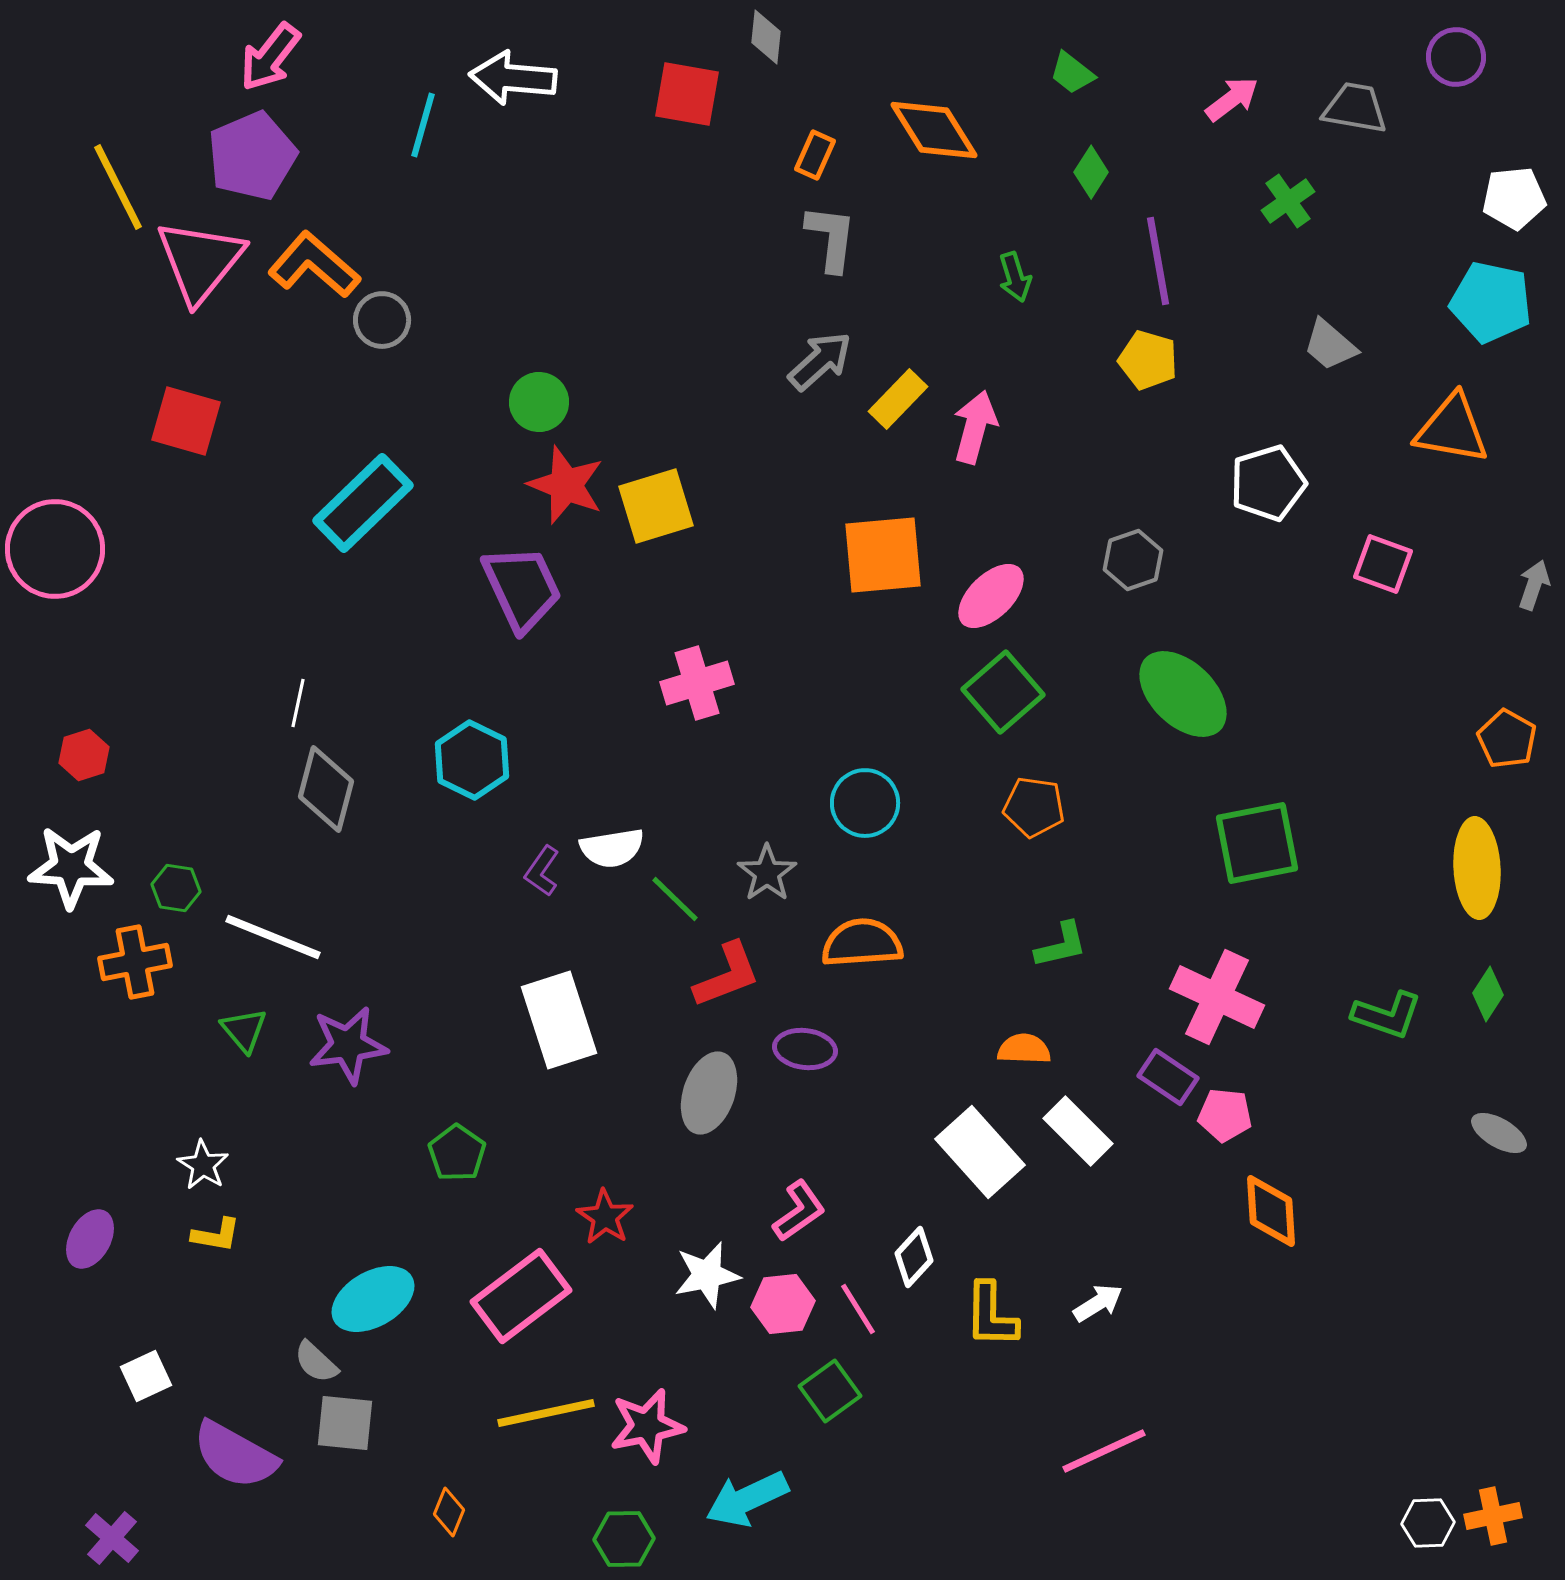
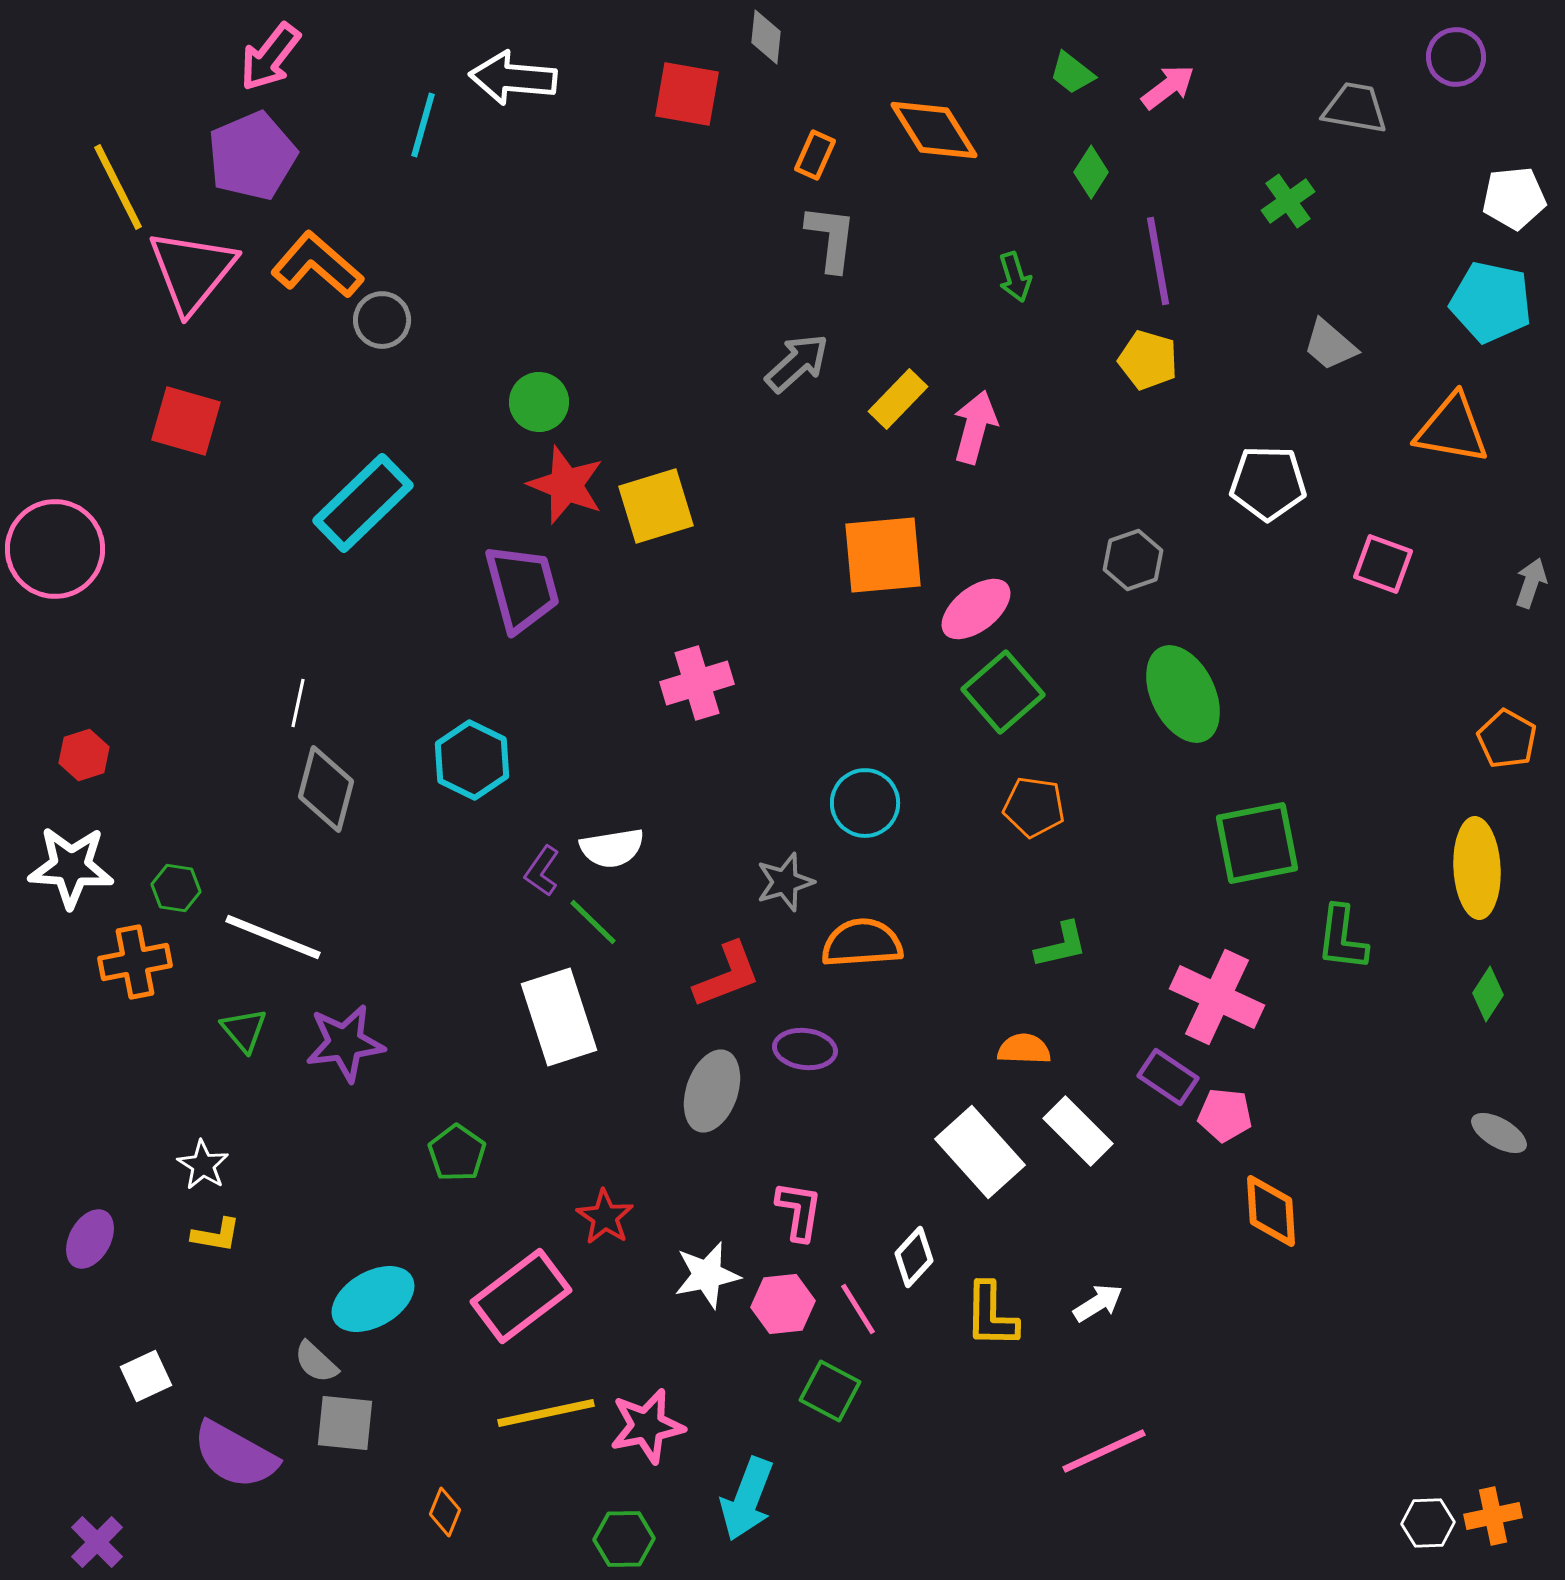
pink arrow at (1232, 99): moved 64 px left, 12 px up
pink triangle at (200, 261): moved 8 px left, 10 px down
orange L-shape at (314, 265): moved 3 px right
gray arrow at (820, 361): moved 23 px left, 2 px down
white pentagon at (1268, 483): rotated 18 degrees clockwise
gray arrow at (1534, 585): moved 3 px left, 2 px up
purple trapezoid at (522, 588): rotated 10 degrees clockwise
pink ellipse at (991, 596): moved 15 px left, 13 px down; rotated 6 degrees clockwise
green ellipse at (1183, 694): rotated 20 degrees clockwise
gray star at (767, 873): moved 18 px right, 9 px down; rotated 18 degrees clockwise
green line at (675, 899): moved 82 px left, 23 px down
green L-shape at (1387, 1015): moved 45 px left, 77 px up; rotated 78 degrees clockwise
white rectangle at (559, 1020): moved 3 px up
purple star at (348, 1045): moved 3 px left, 2 px up
gray ellipse at (709, 1093): moved 3 px right, 2 px up
pink L-shape at (799, 1211): rotated 46 degrees counterclockwise
green square at (830, 1391): rotated 26 degrees counterclockwise
cyan arrow at (747, 1499): rotated 44 degrees counterclockwise
orange diamond at (449, 1512): moved 4 px left
purple cross at (112, 1538): moved 15 px left, 4 px down; rotated 4 degrees clockwise
